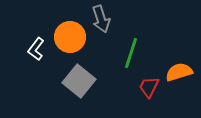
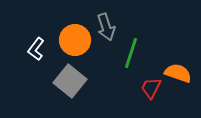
gray arrow: moved 5 px right, 8 px down
orange circle: moved 5 px right, 3 px down
orange semicircle: moved 1 px left, 1 px down; rotated 36 degrees clockwise
gray square: moved 9 px left
red trapezoid: moved 2 px right, 1 px down
